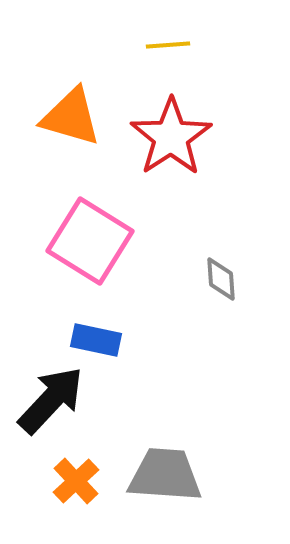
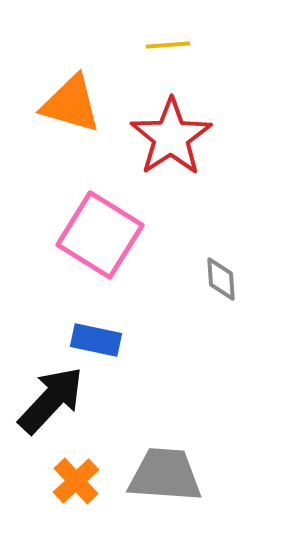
orange triangle: moved 13 px up
pink square: moved 10 px right, 6 px up
